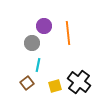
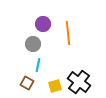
purple circle: moved 1 px left, 2 px up
gray circle: moved 1 px right, 1 px down
brown square: rotated 24 degrees counterclockwise
